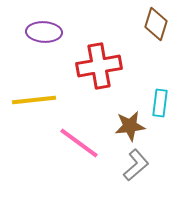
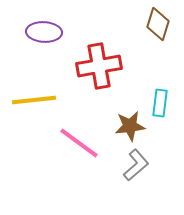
brown diamond: moved 2 px right
